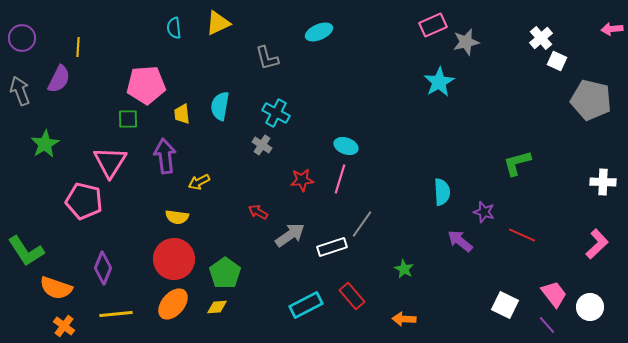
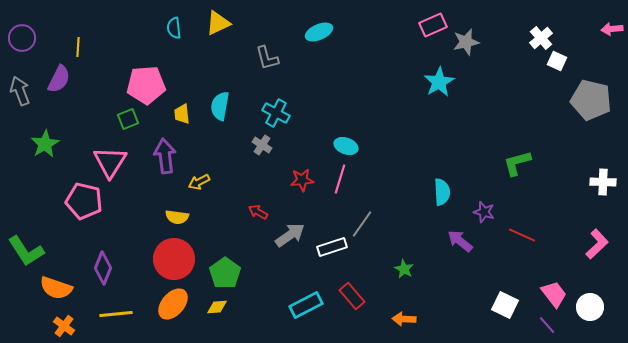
green square at (128, 119): rotated 20 degrees counterclockwise
